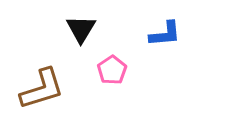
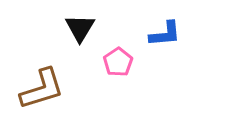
black triangle: moved 1 px left, 1 px up
pink pentagon: moved 6 px right, 8 px up
